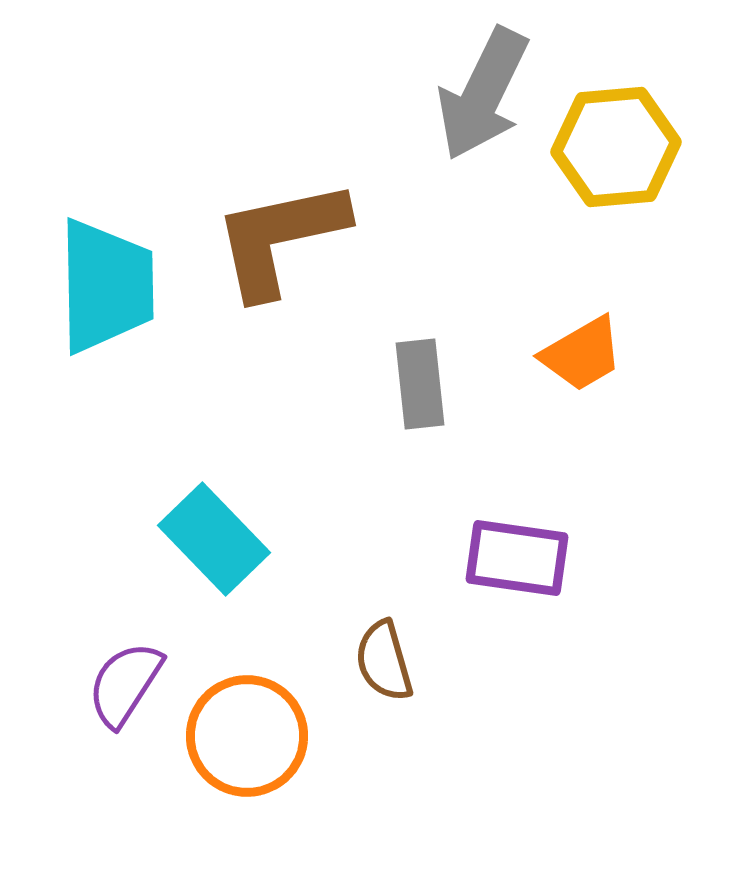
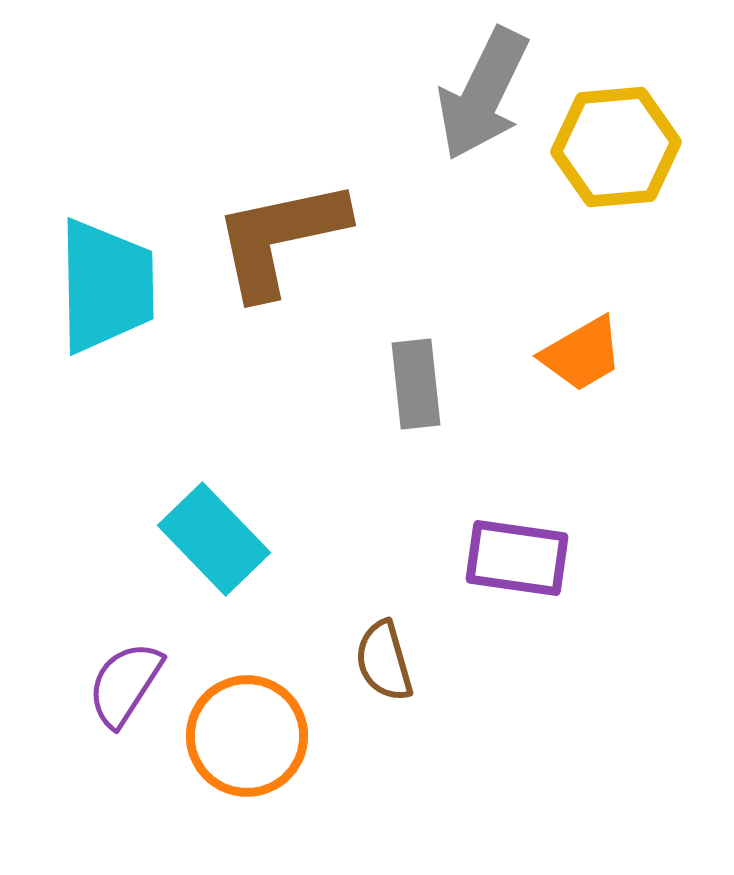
gray rectangle: moved 4 px left
